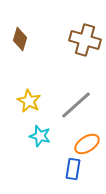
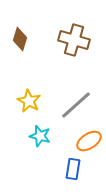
brown cross: moved 11 px left
orange ellipse: moved 2 px right, 3 px up
